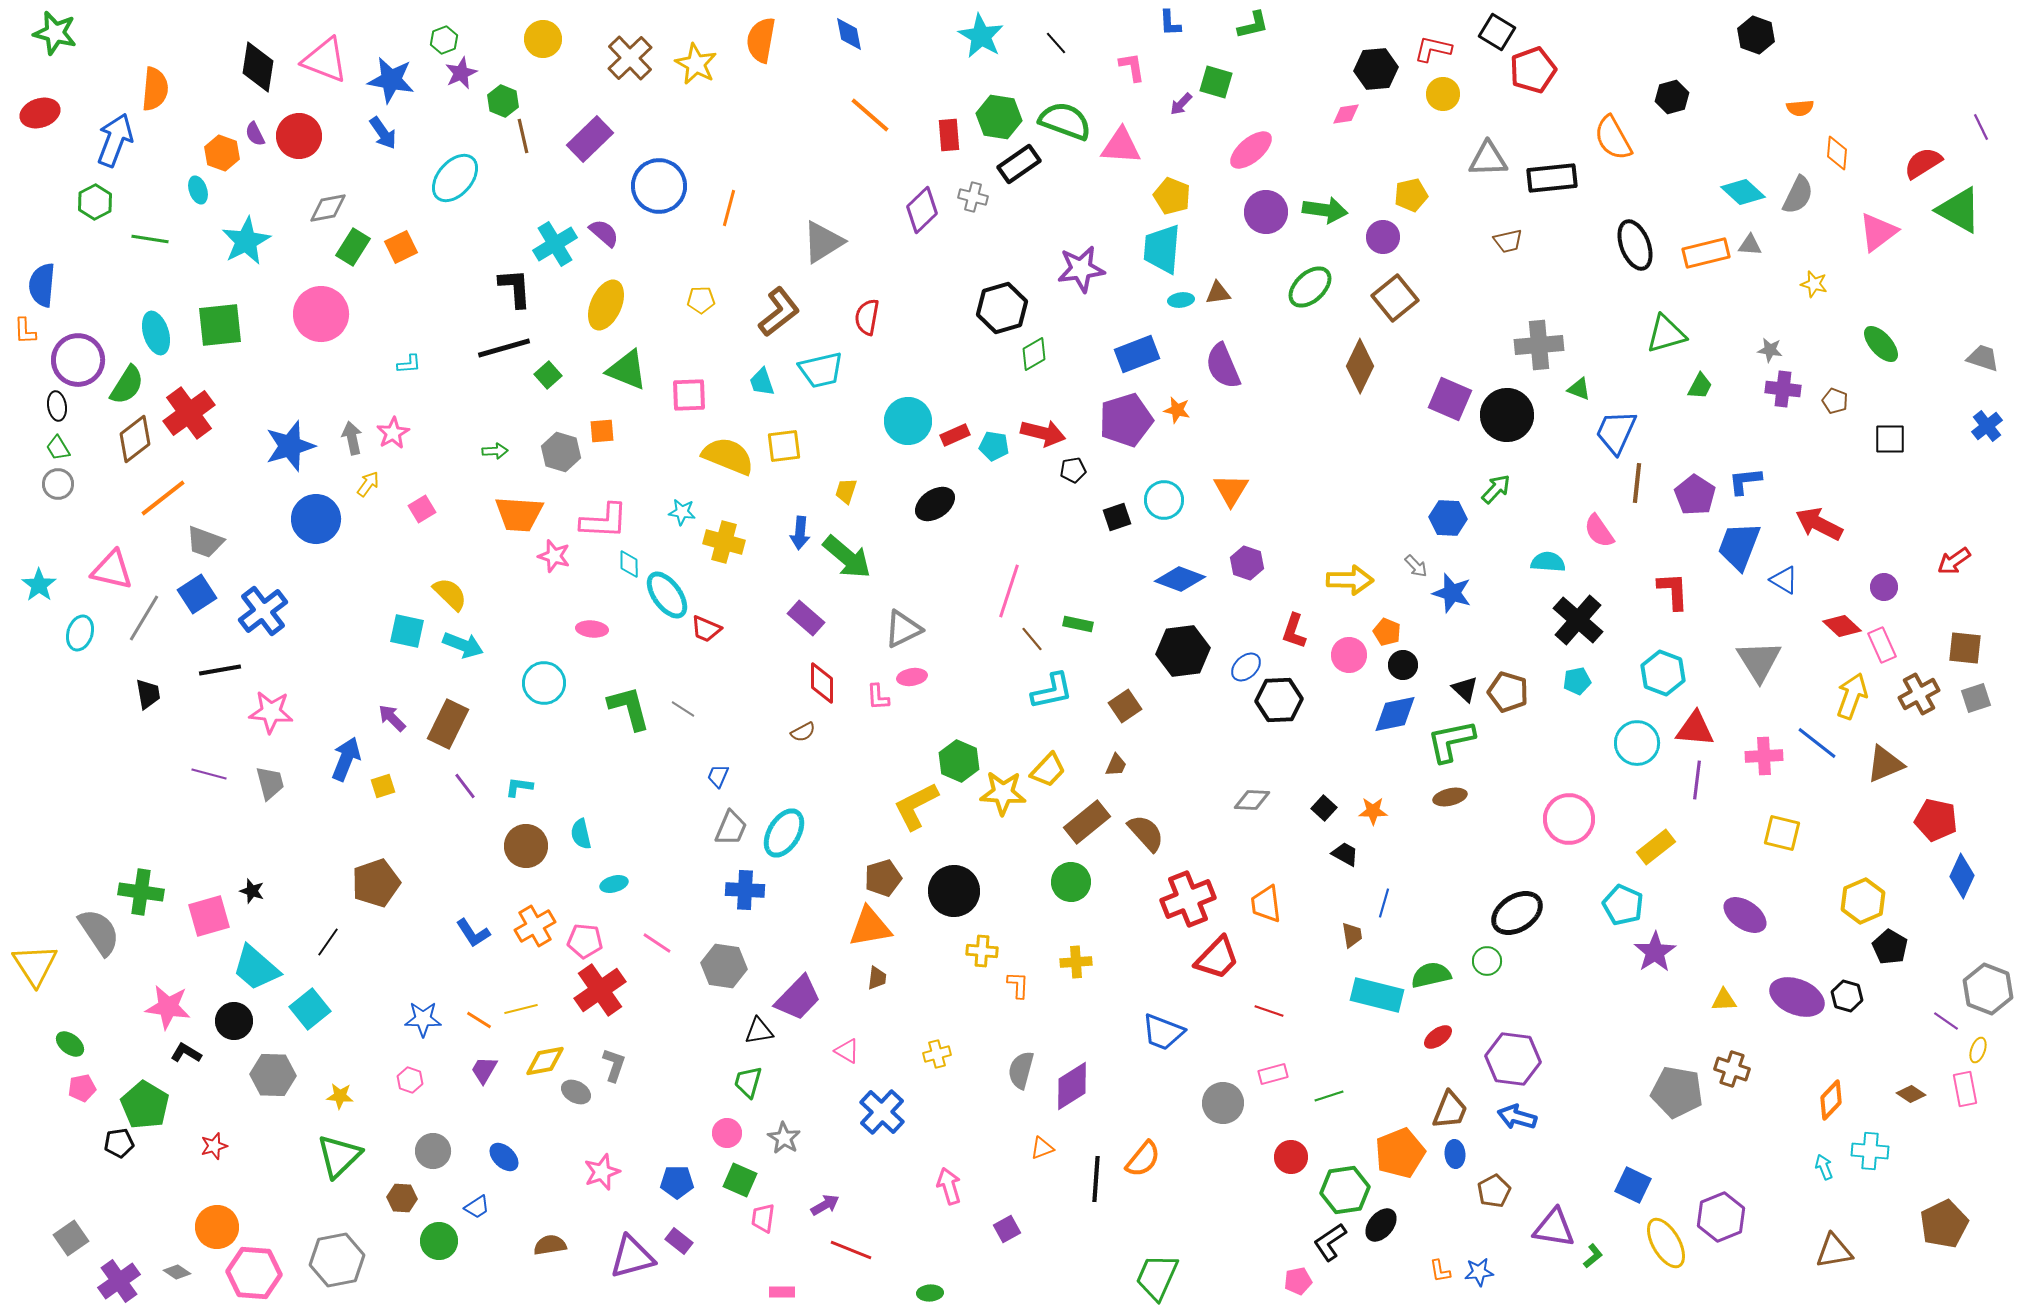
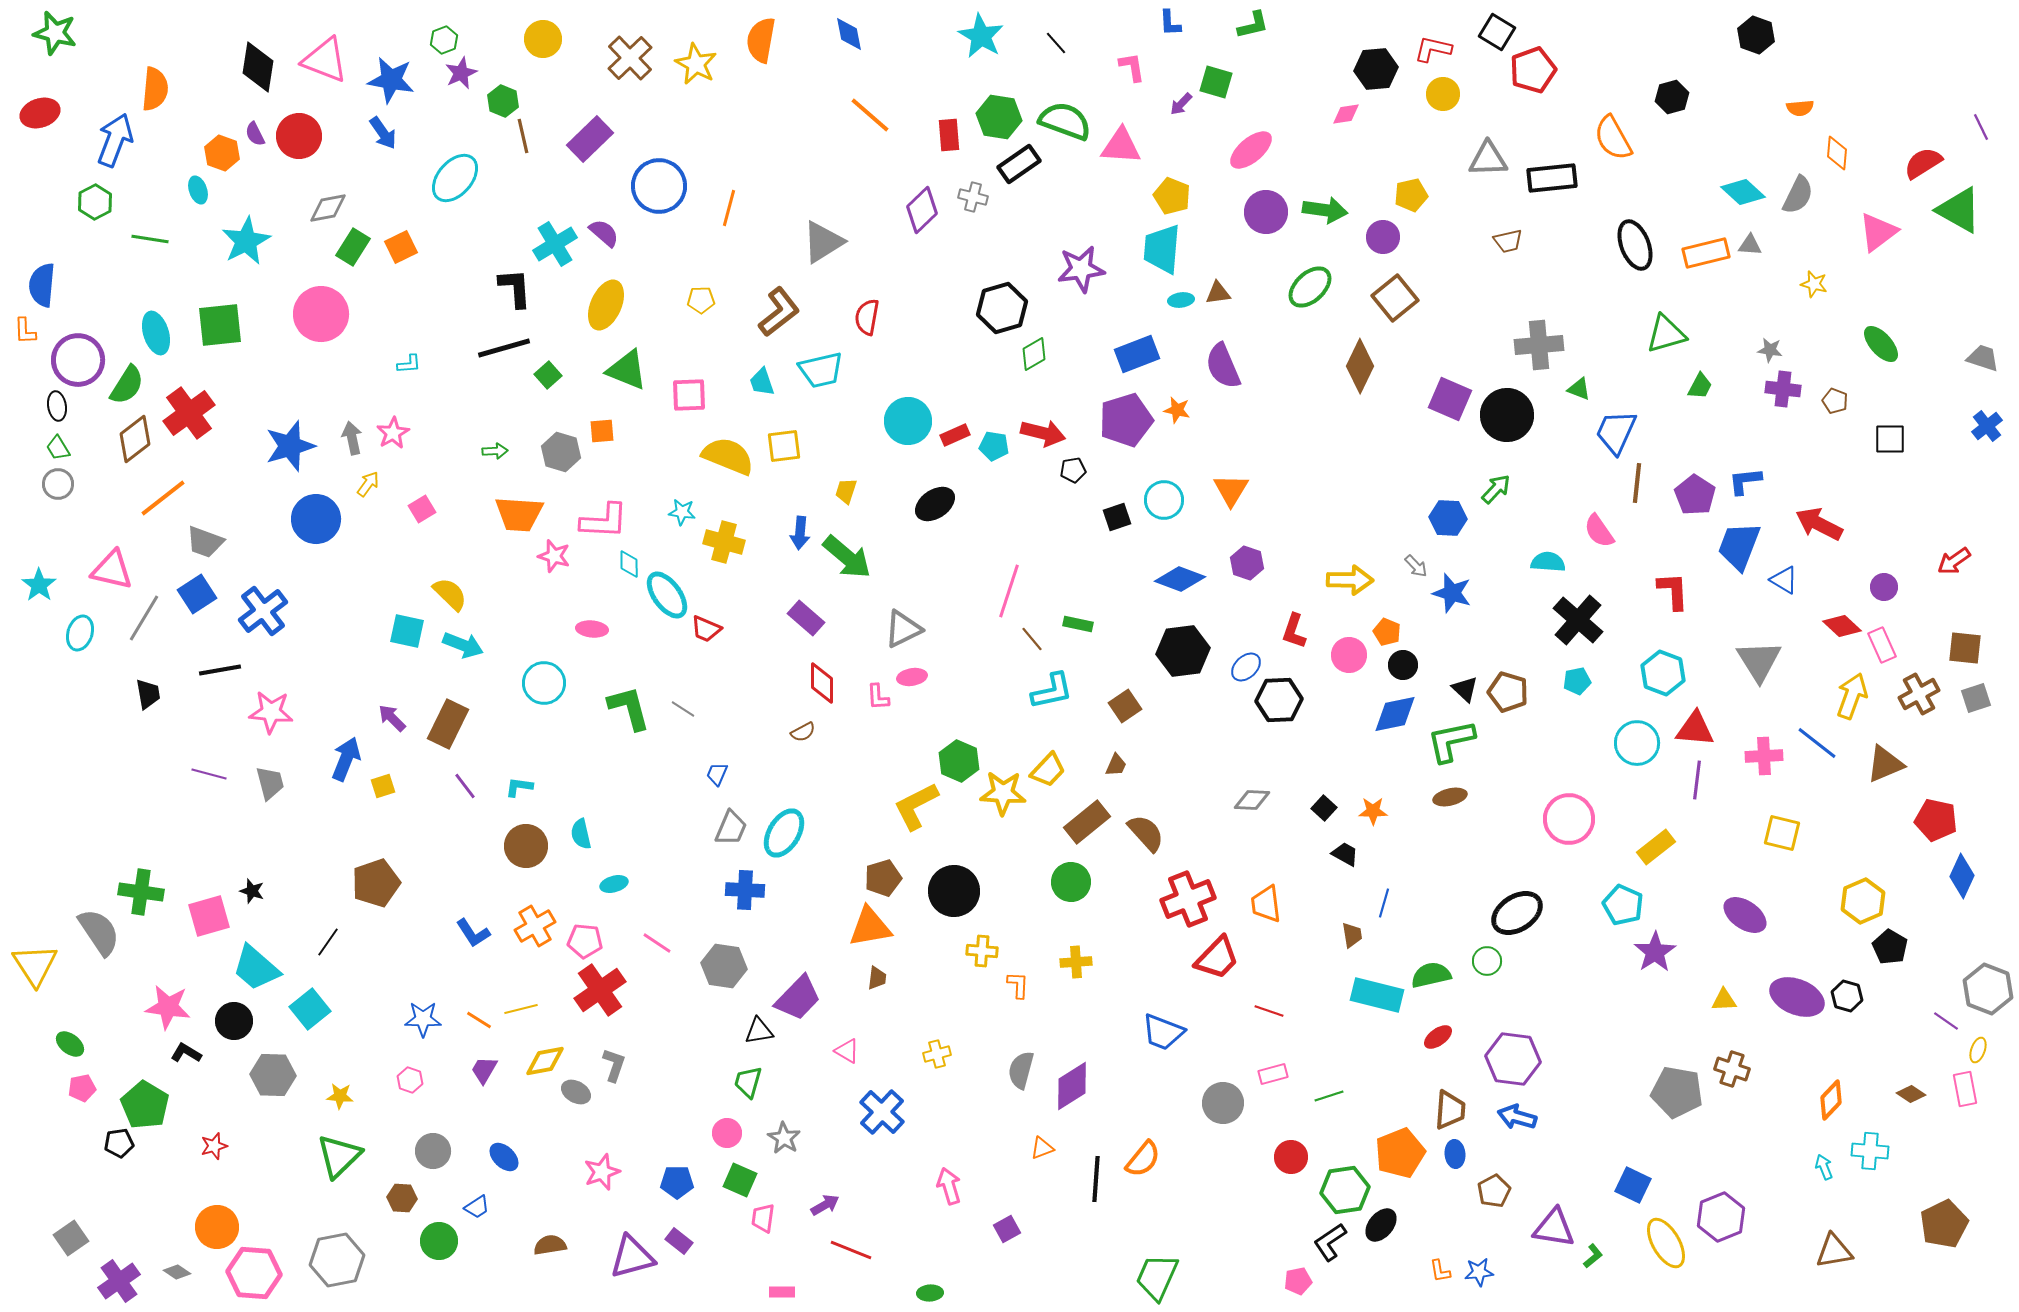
blue trapezoid at (718, 776): moved 1 px left, 2 px up
brown trapezoid at (1450, 1110): rotated 18 degrees counterclockwise
